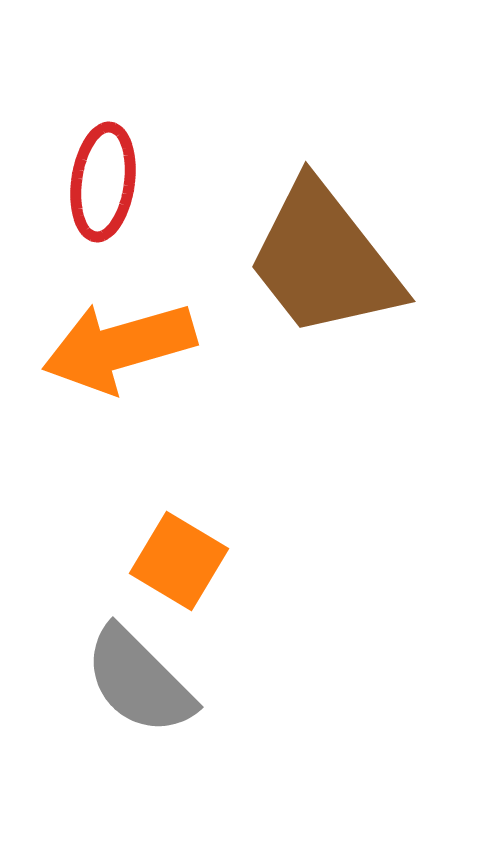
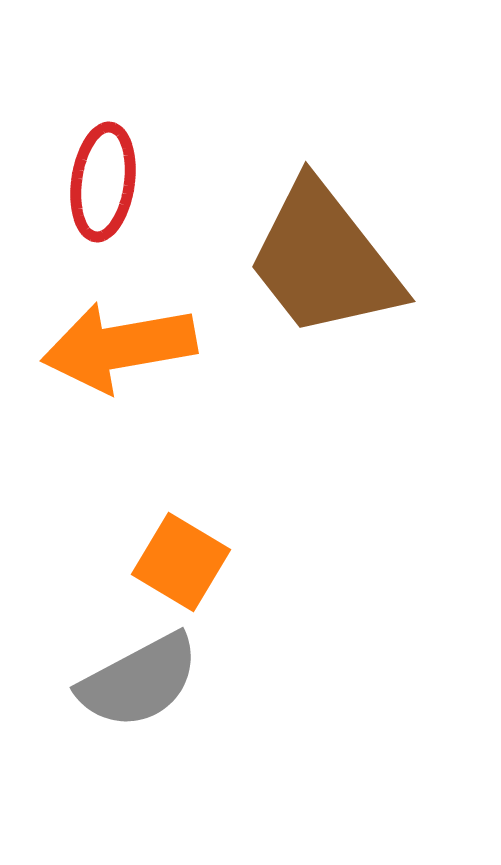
orange arrow: rotated 6 degrees clockwise
orange square: moved 2 px right, 1 px down
gray semicircle: rotated 73 degrees counterclockwise
